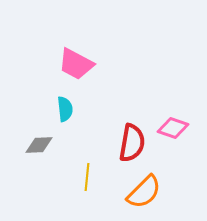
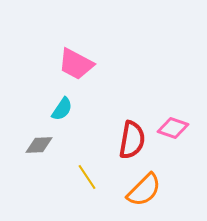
cyan semicircle: moved 3 px left; rotated 40 degrees clockwise
red semicircle: moved 3 px up
yellow line: rotated 40 degrees counterclockwise
orange semicircle: moved 2 px up
